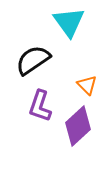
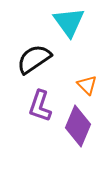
black semicircle: moved 1 px right, 1 px up
purple diamond: rotated 24 degrees counterclockwise
